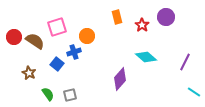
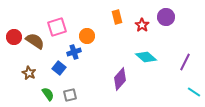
blue square: moved 2 px right, 4 px down
